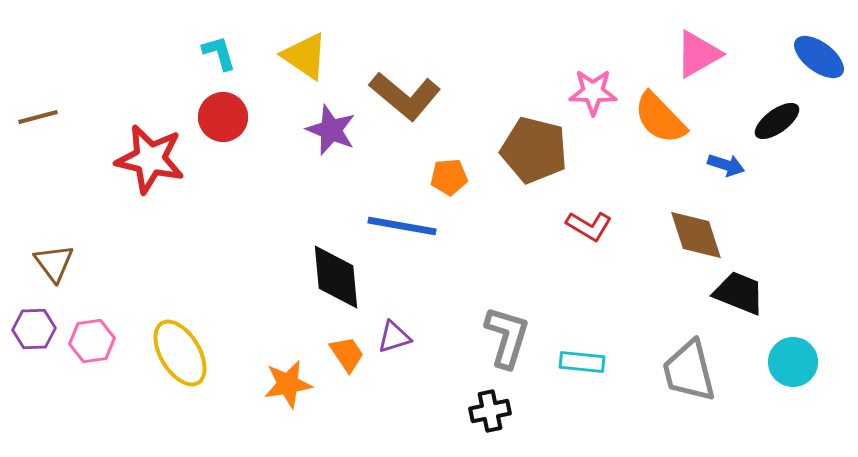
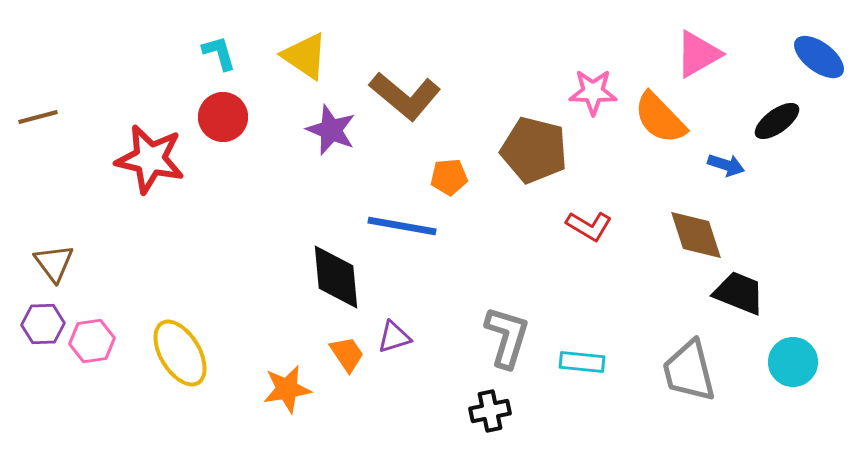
purple hexagon: moved 9 px right, 5 px up
orange star: moved 1 px left, 5 px down
